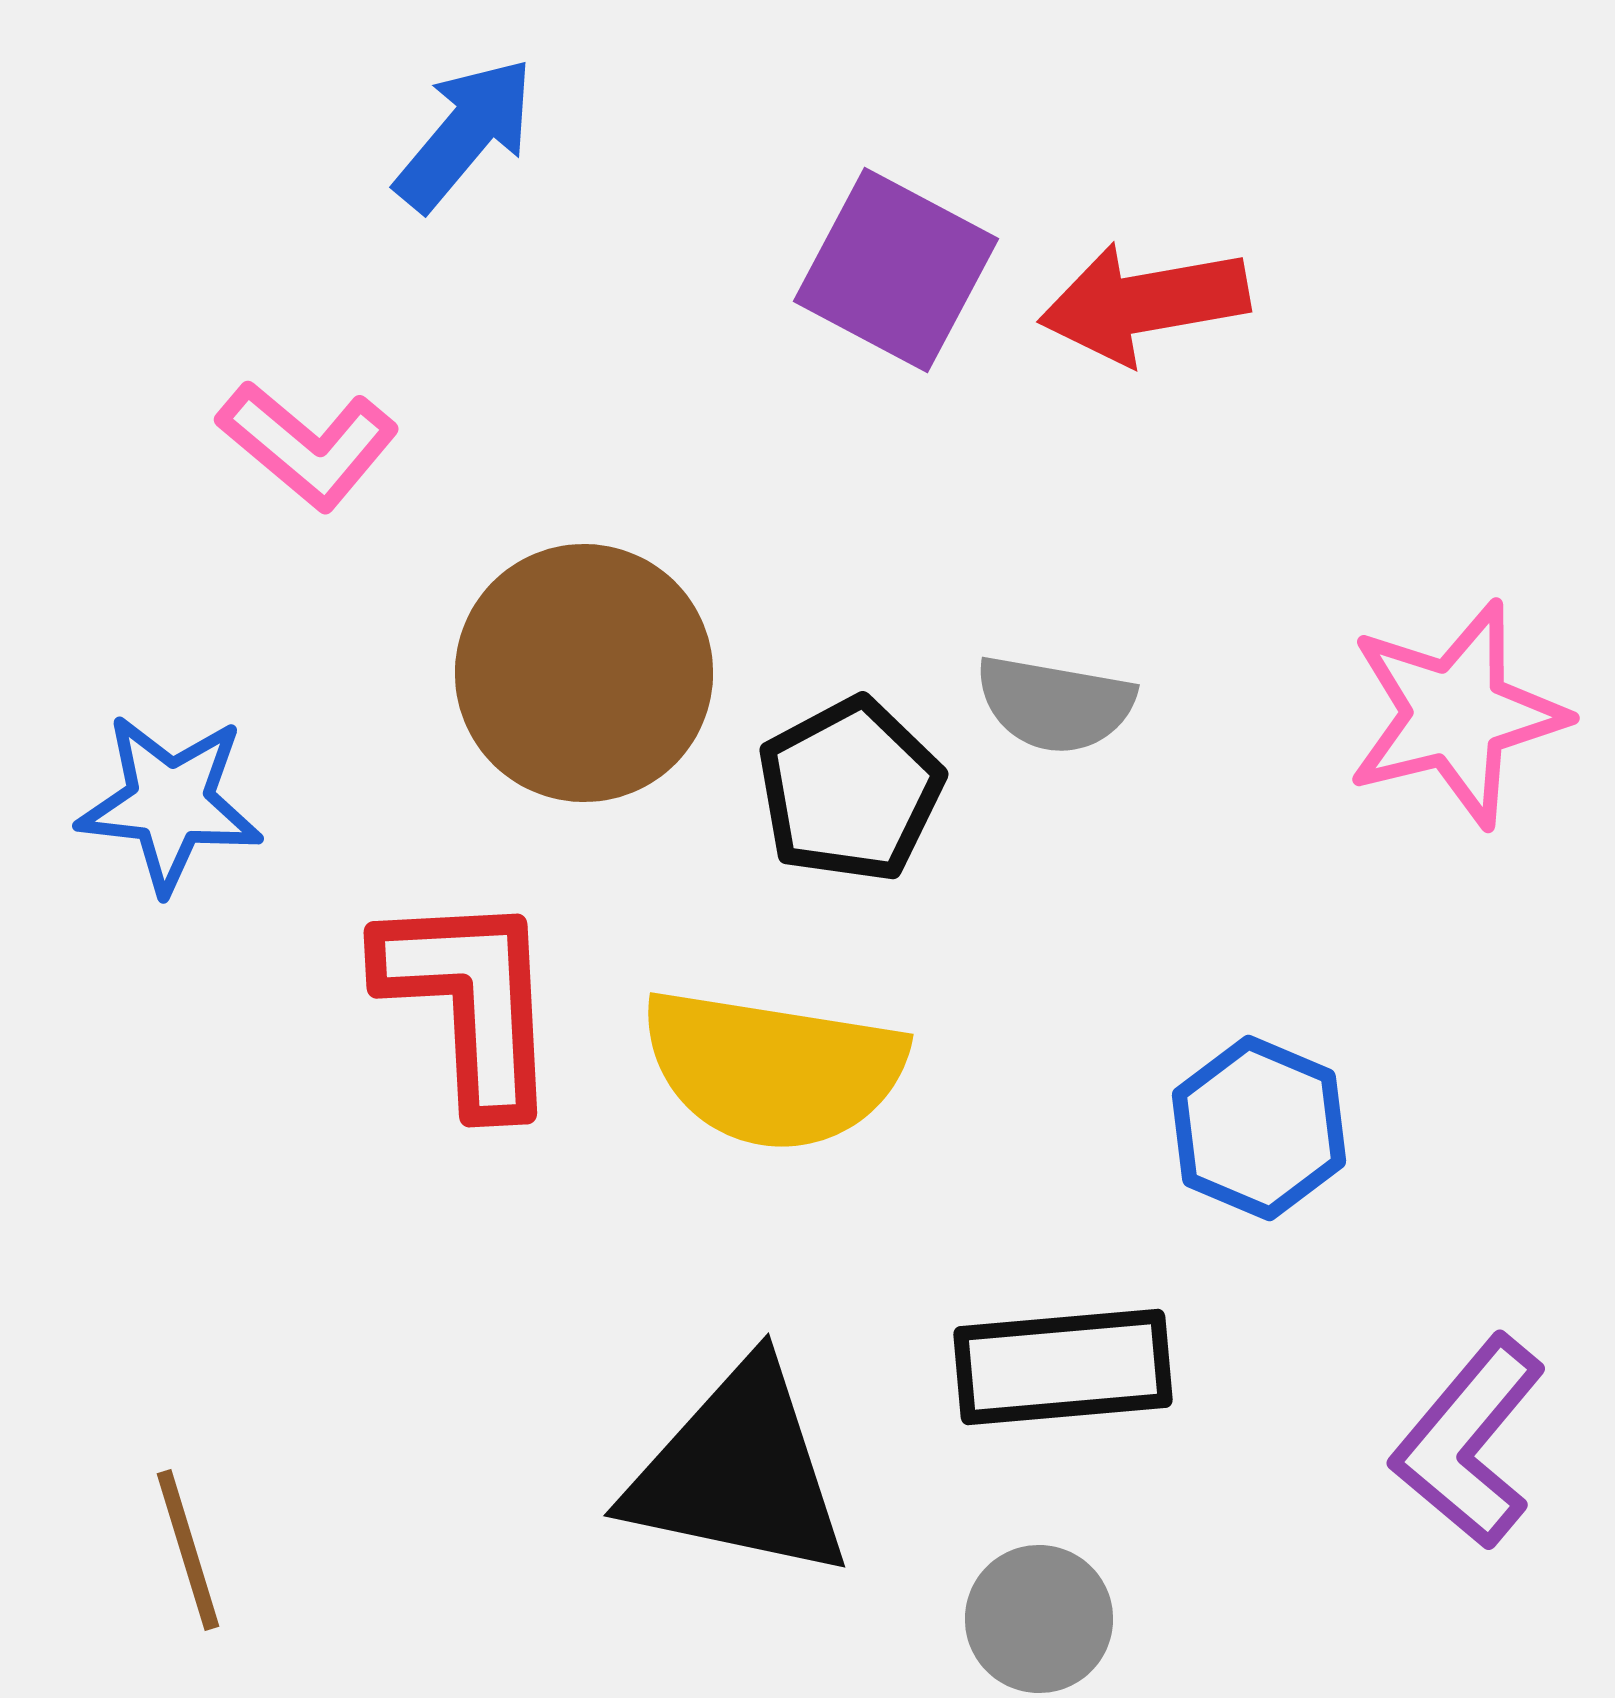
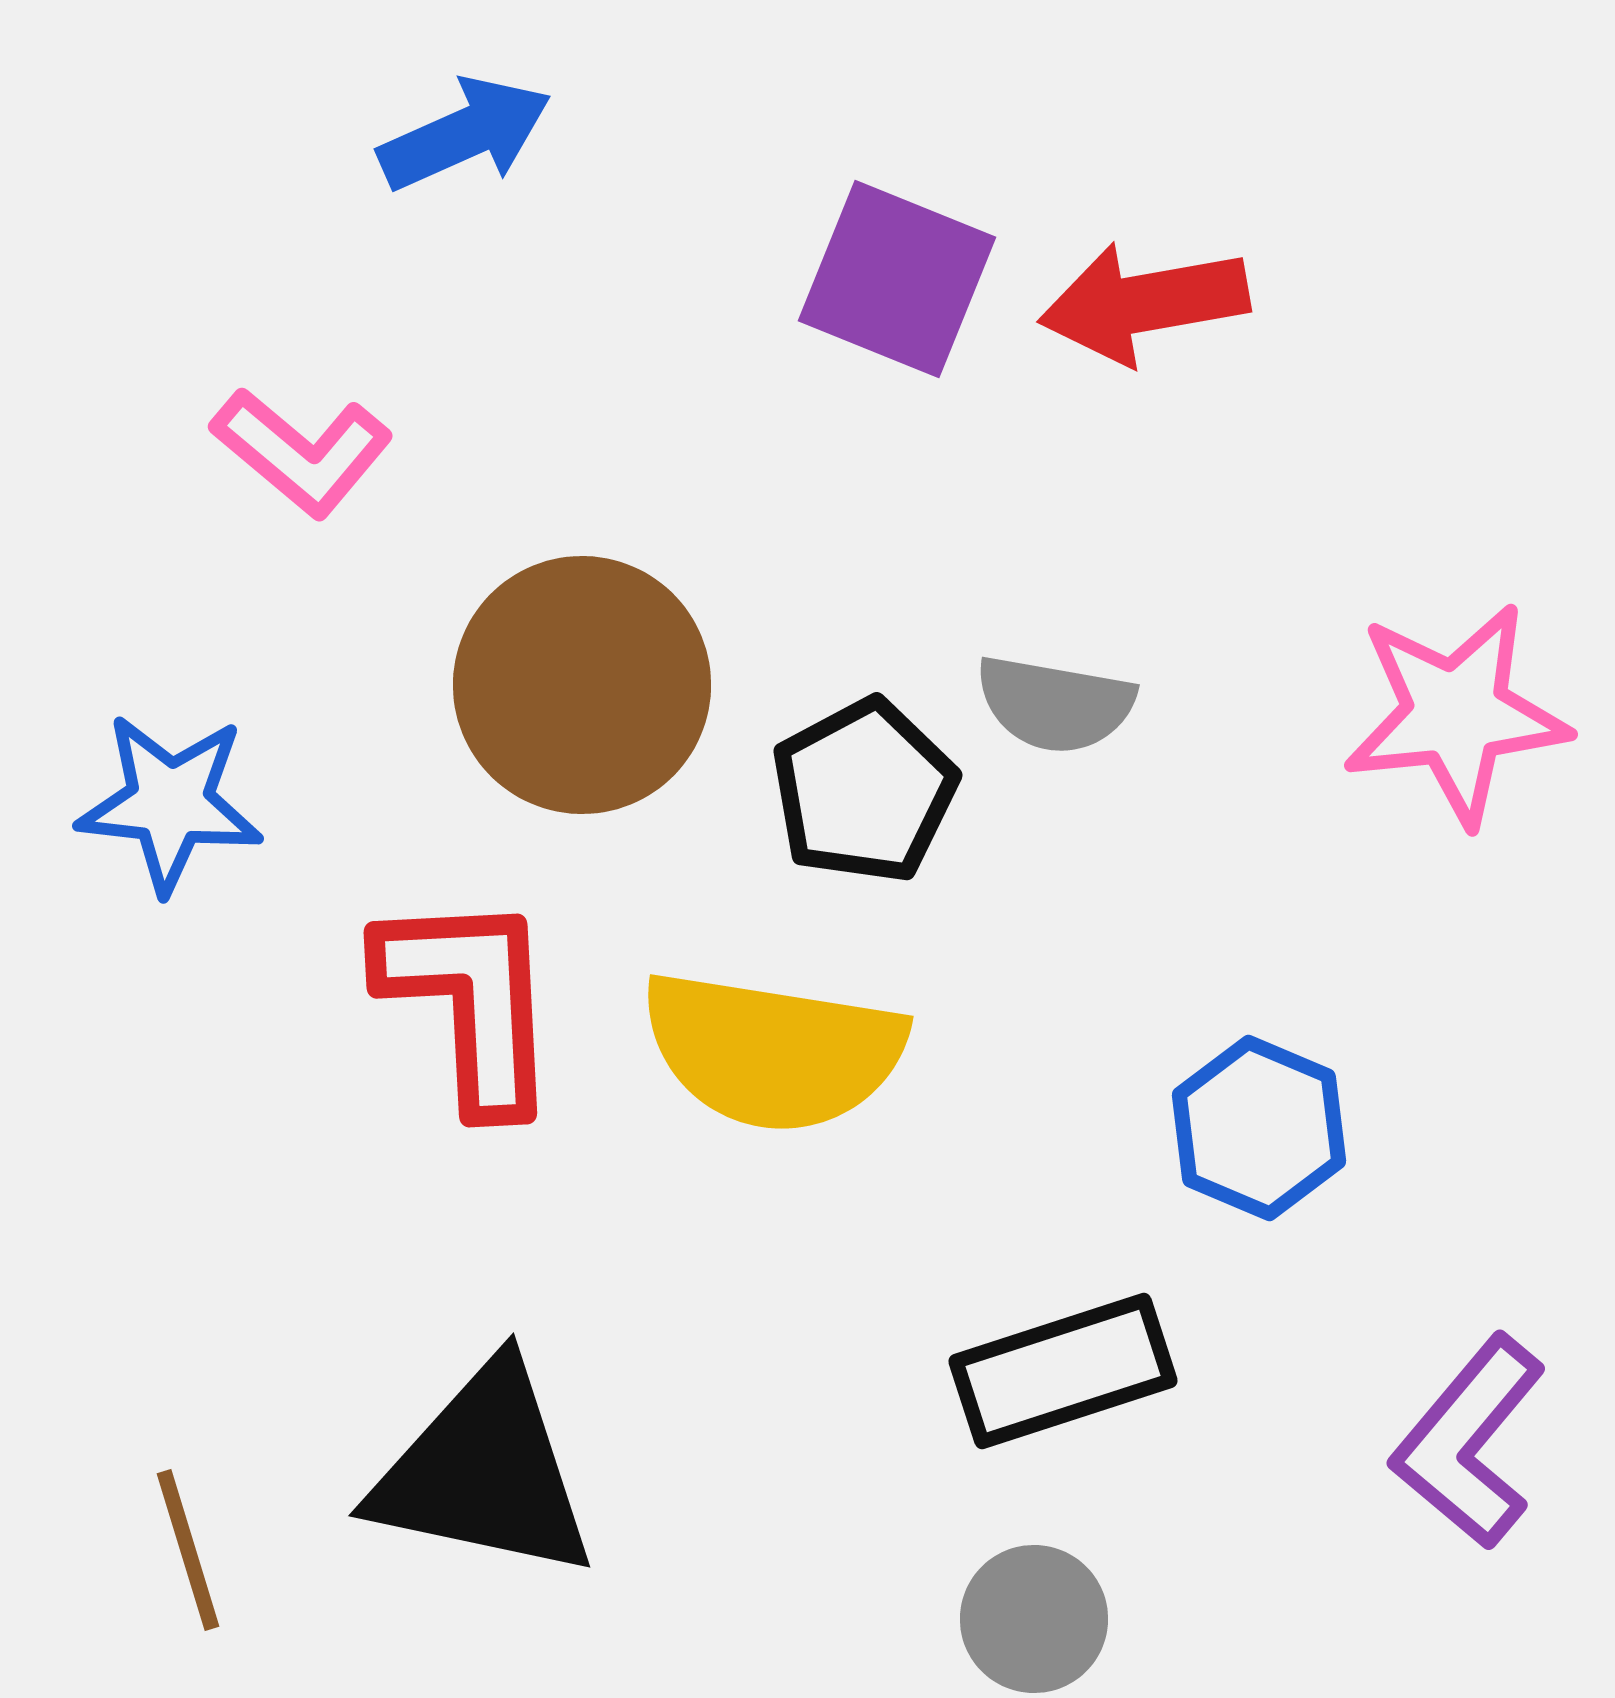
blue arrow: rotated 26 degrees clockwise
purple square: moved 1 px right, 9 px down; rotated 6 degrees counterclockwise
pink L-shape: moved 6 px left, 7 px down
brown circle: moved 2 px left, 12 px down
pink star: rotated 8 degrees clockwise
black pentagon: moved 14 px right, 1 px down
yellow semicircle: moved 18 px up
black rectangle: moved 4 px down; rotated 13 degrees counterclockwise
black triangle: moved 255 px left
gray circle: moved 5 px left
